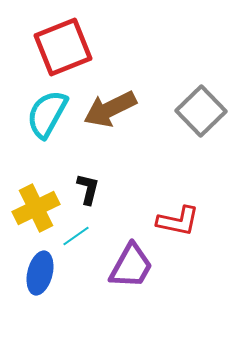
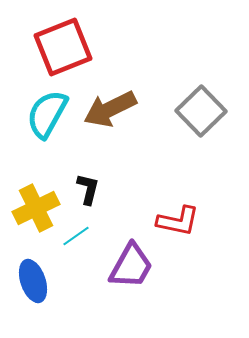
blue ellipse: moved 7 px left, 8 px down; rotated 33 degrees counterclockwise
